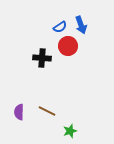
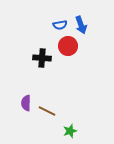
blue semicircle: moved 2 px up; rotated 24 degrees clockwise
purple semicircle: moved 7 px right, 9 px up
